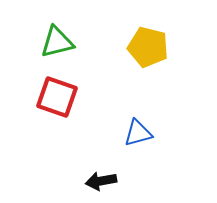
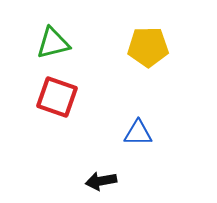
green triangle: moved 4 px left, 1 px down
yellow pentagon: rotated 15 degrees counterclockwise
blue triangle: rotated 16 degrees clockwise
